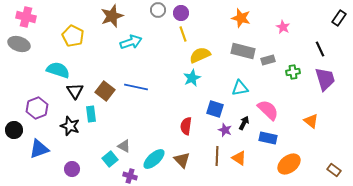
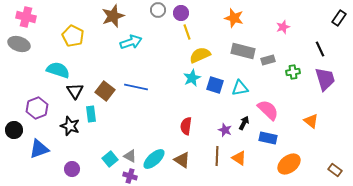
brown star at (112, 16): moved 1 px right
orange star at (241, 18): moved 7 px left
pink star at (283, 27): rotated 24 degrees clockwise
yellow line at (183, 34): moved 4 px right, 2 px up
blue square at (215, 109): moved 24 px up
gray triangle at (124, 146): moved 6 px right, 10 px down
brown triangle at (182, 160): rotated 12 degrees counterclockwise
brown rectangle at (334, 170): moved 1 px right
